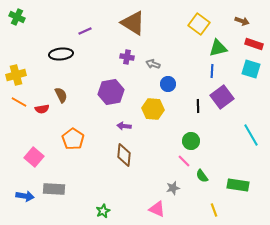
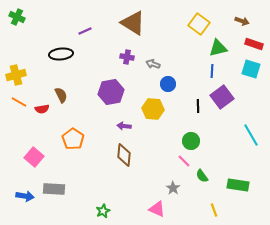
gray star: rotated 24 degrees counterclockwise
